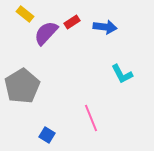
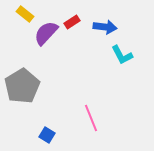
cyan L-shape: moved 19 px up
